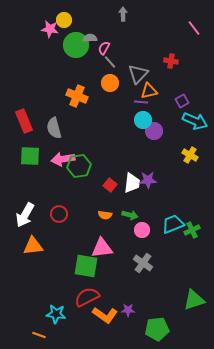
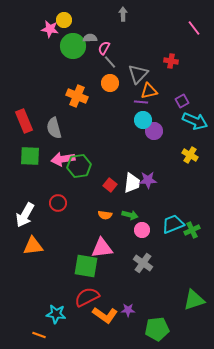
green circle at (76, 45): moved 3 px left, 1 px down
red circle at (59, 214): moved 1 px left, 11 px up
